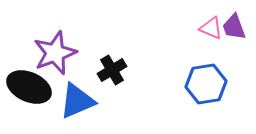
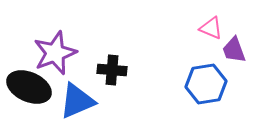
purple trapezoid: moved 23 px down
black cross: rotated 36 degrees clockwise
